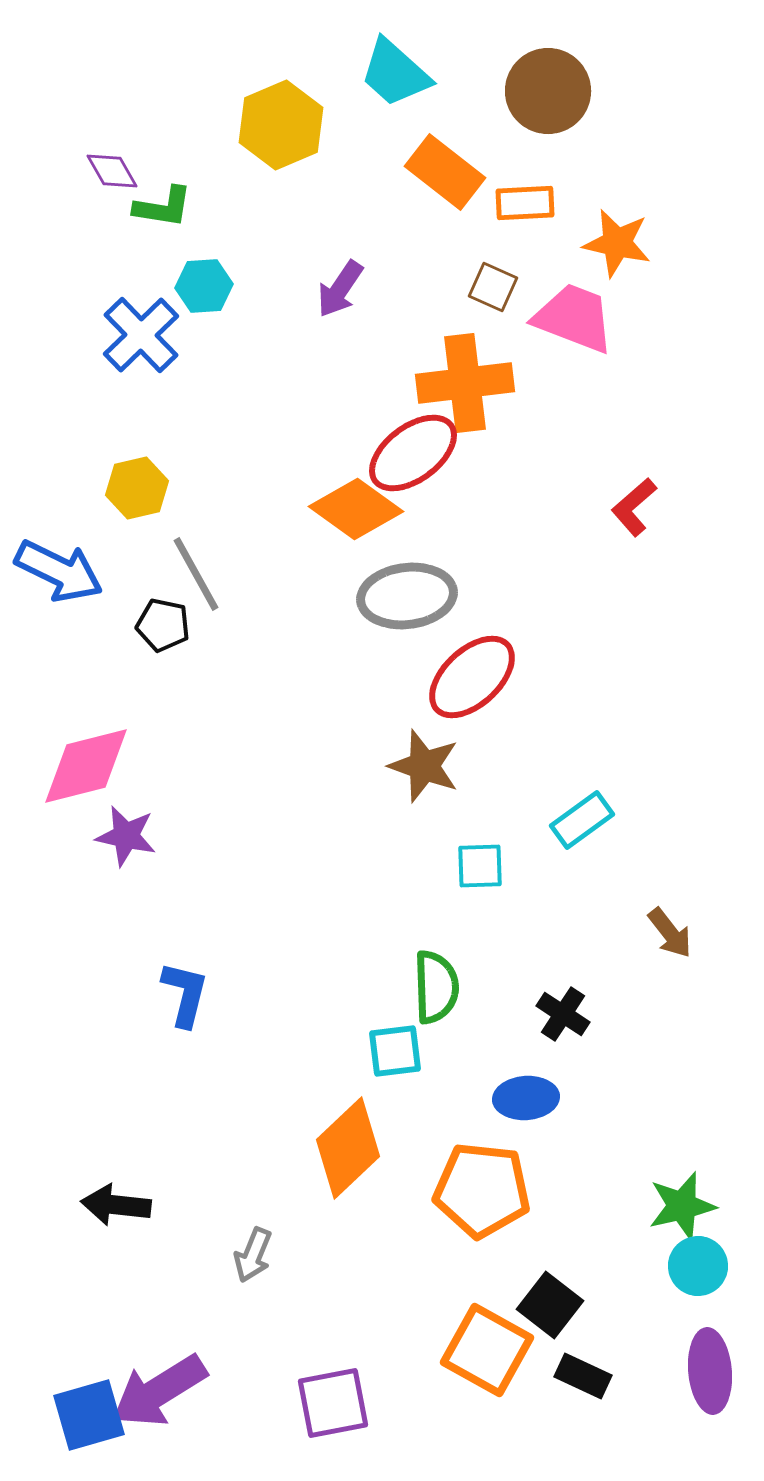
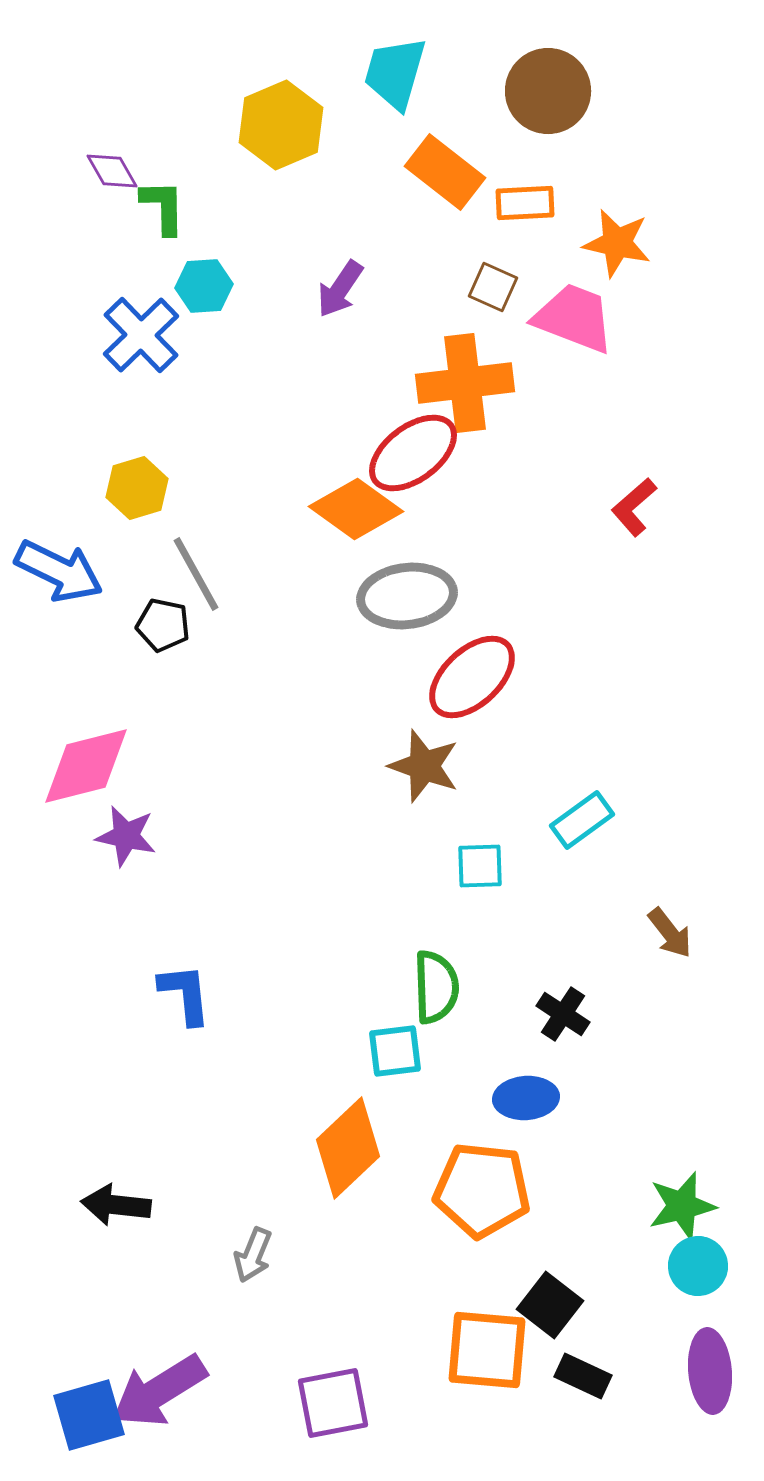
cyan trapezoid at (395, 73): rotated 64 degrees clockwise
green L-shape at (163, 207): rotated 100 degrees counterclockwise
yellow hexagon at (137, 488): rotated 4 degrees counterclockwise
blue L-shape at (185, 994): rotated 20 degrees counterclockwise
orange square at (487, 1350): rotated 24 degrees counterclockwise
